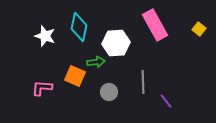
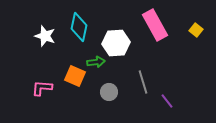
yellow square: moved 3 px left, 1 px down
gray line: rotated 15 degrees counterclockwise
purple line: moved 1 px right
